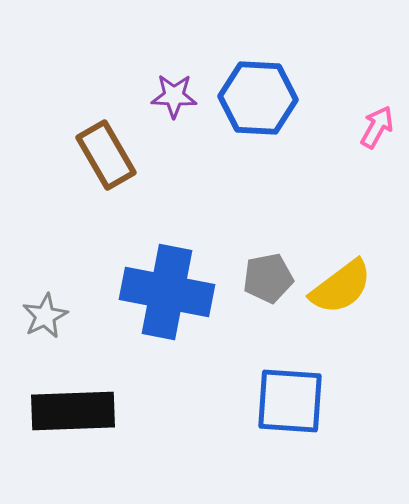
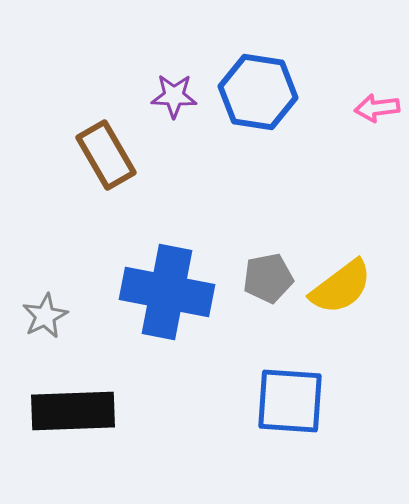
blue hexagon: moved 6 px up; rotated 6 degrees clockwise
pink arrow: moved 19 px up; rotated 126 degrees counterclockwise
